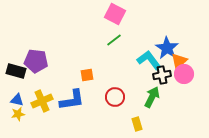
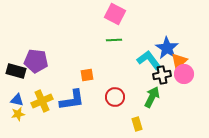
green line: rotated 35 degrees clockwise
